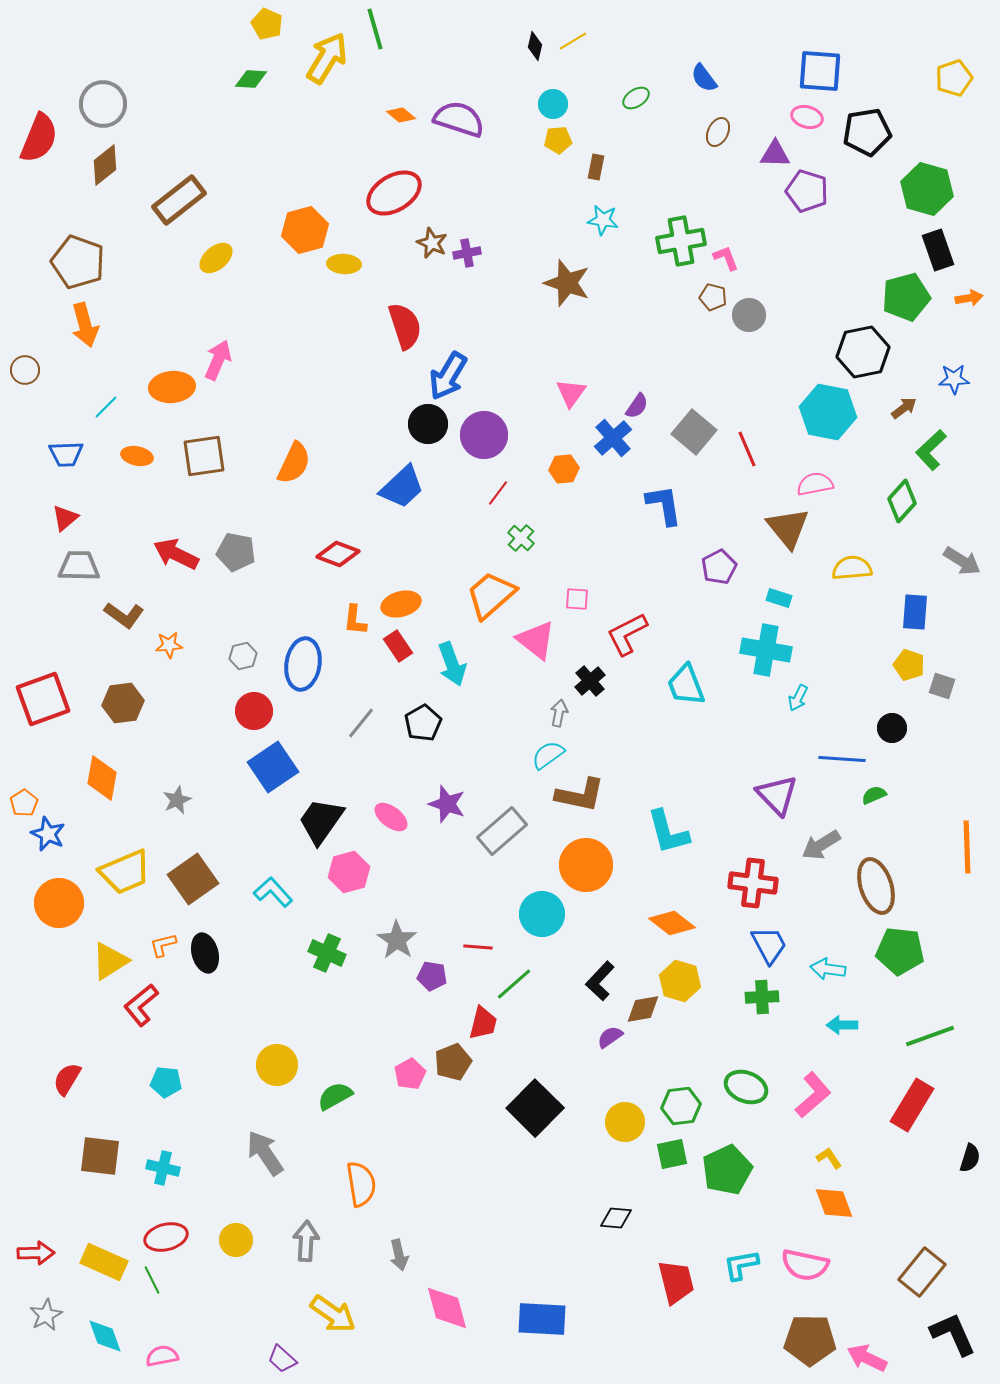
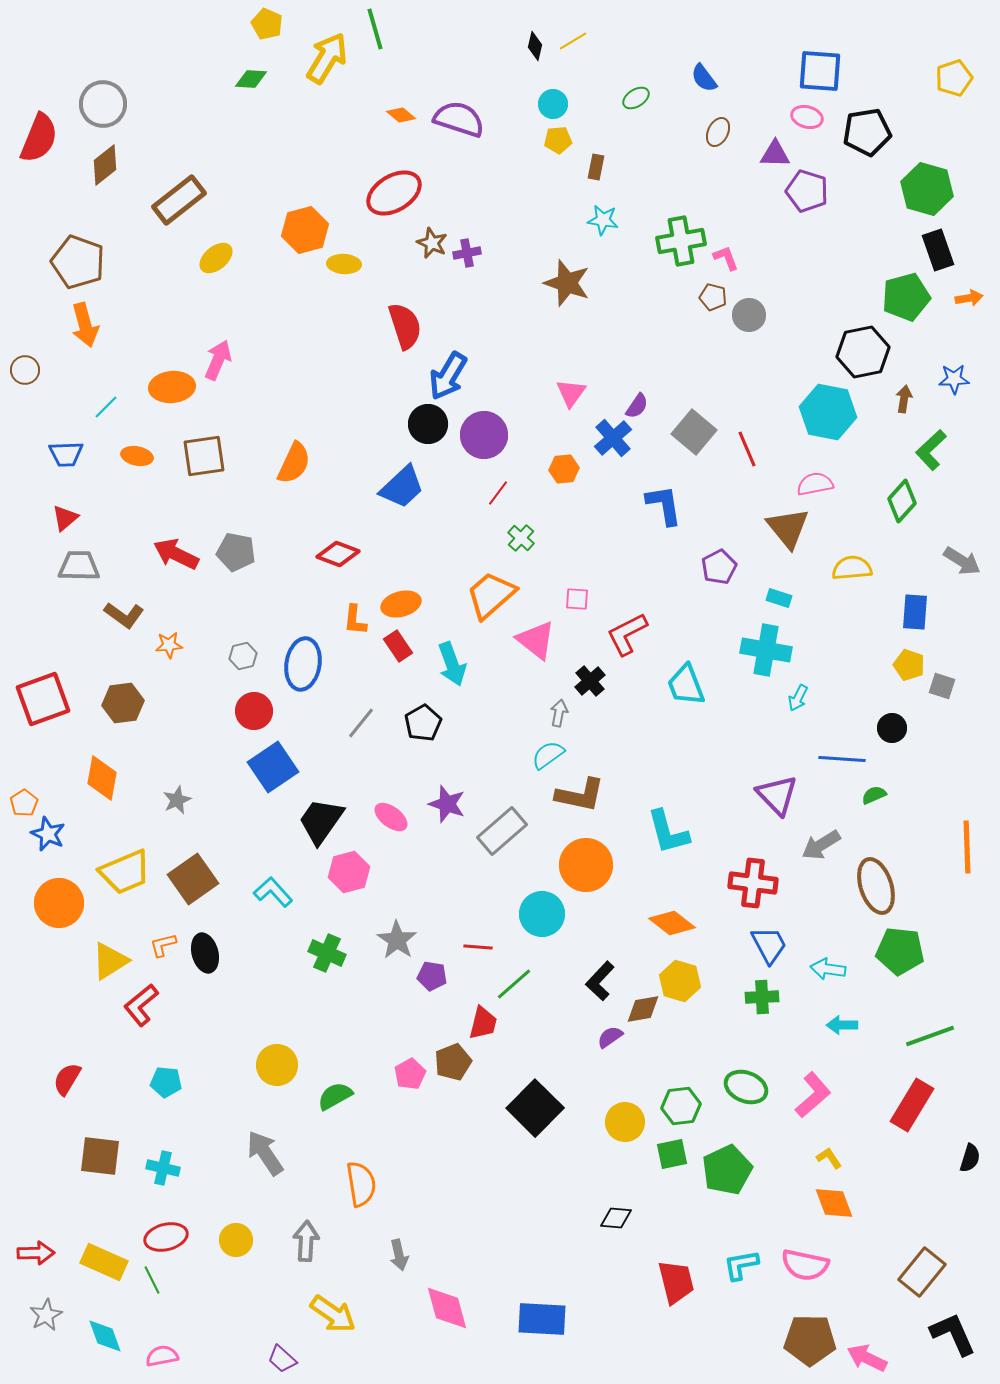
brown arrow at (904, 408): moved 9 px up; rotated 44 degrees counterclockwise
